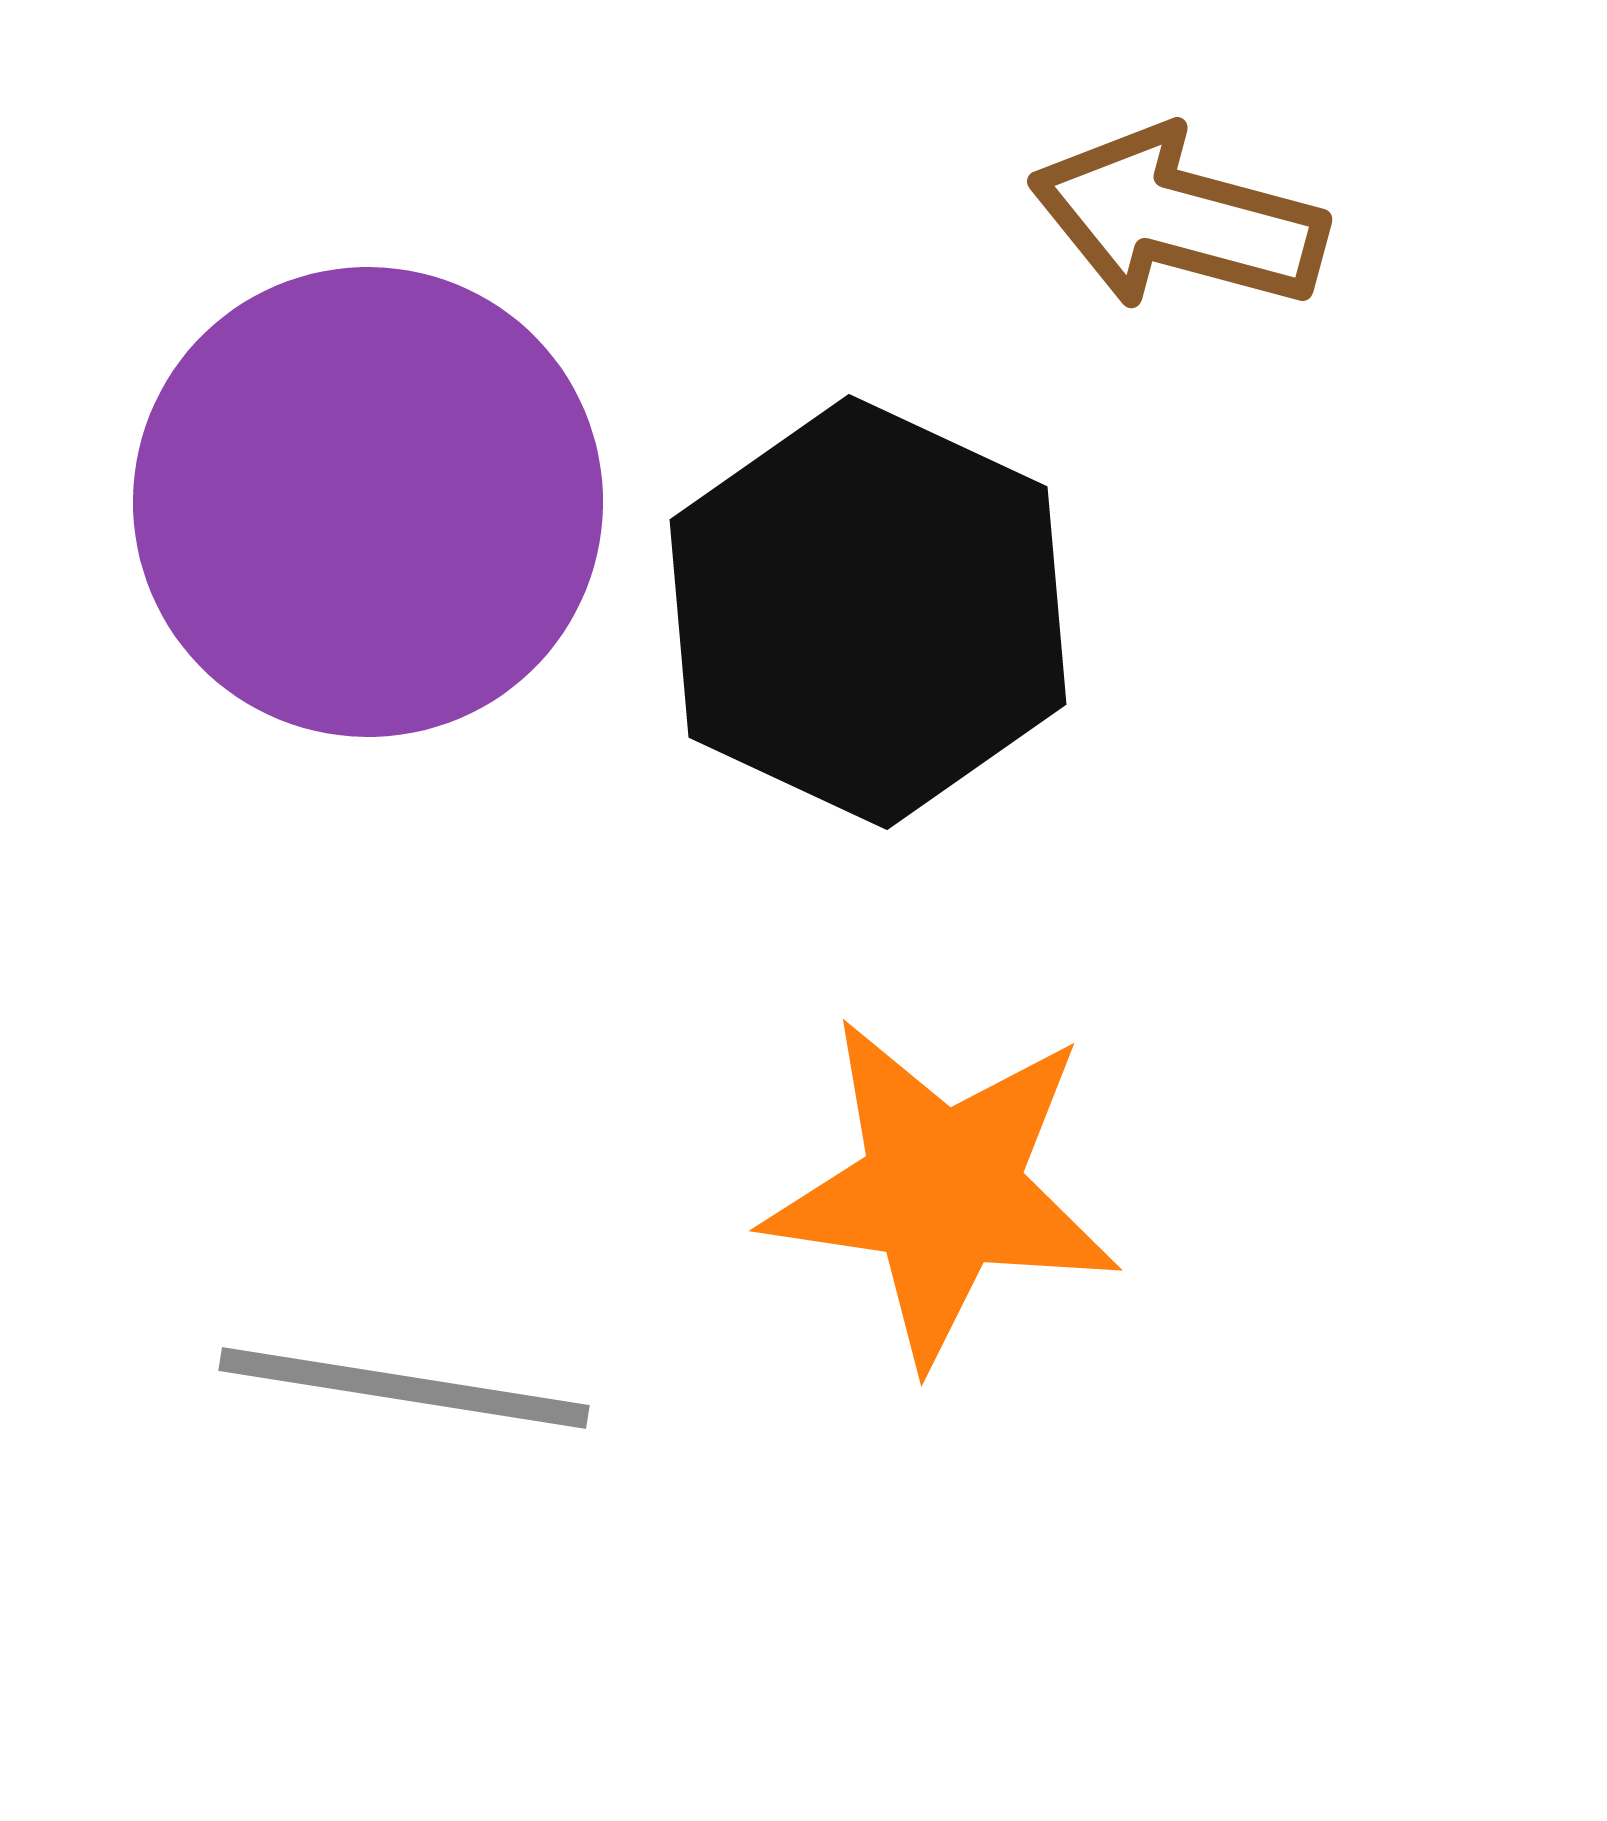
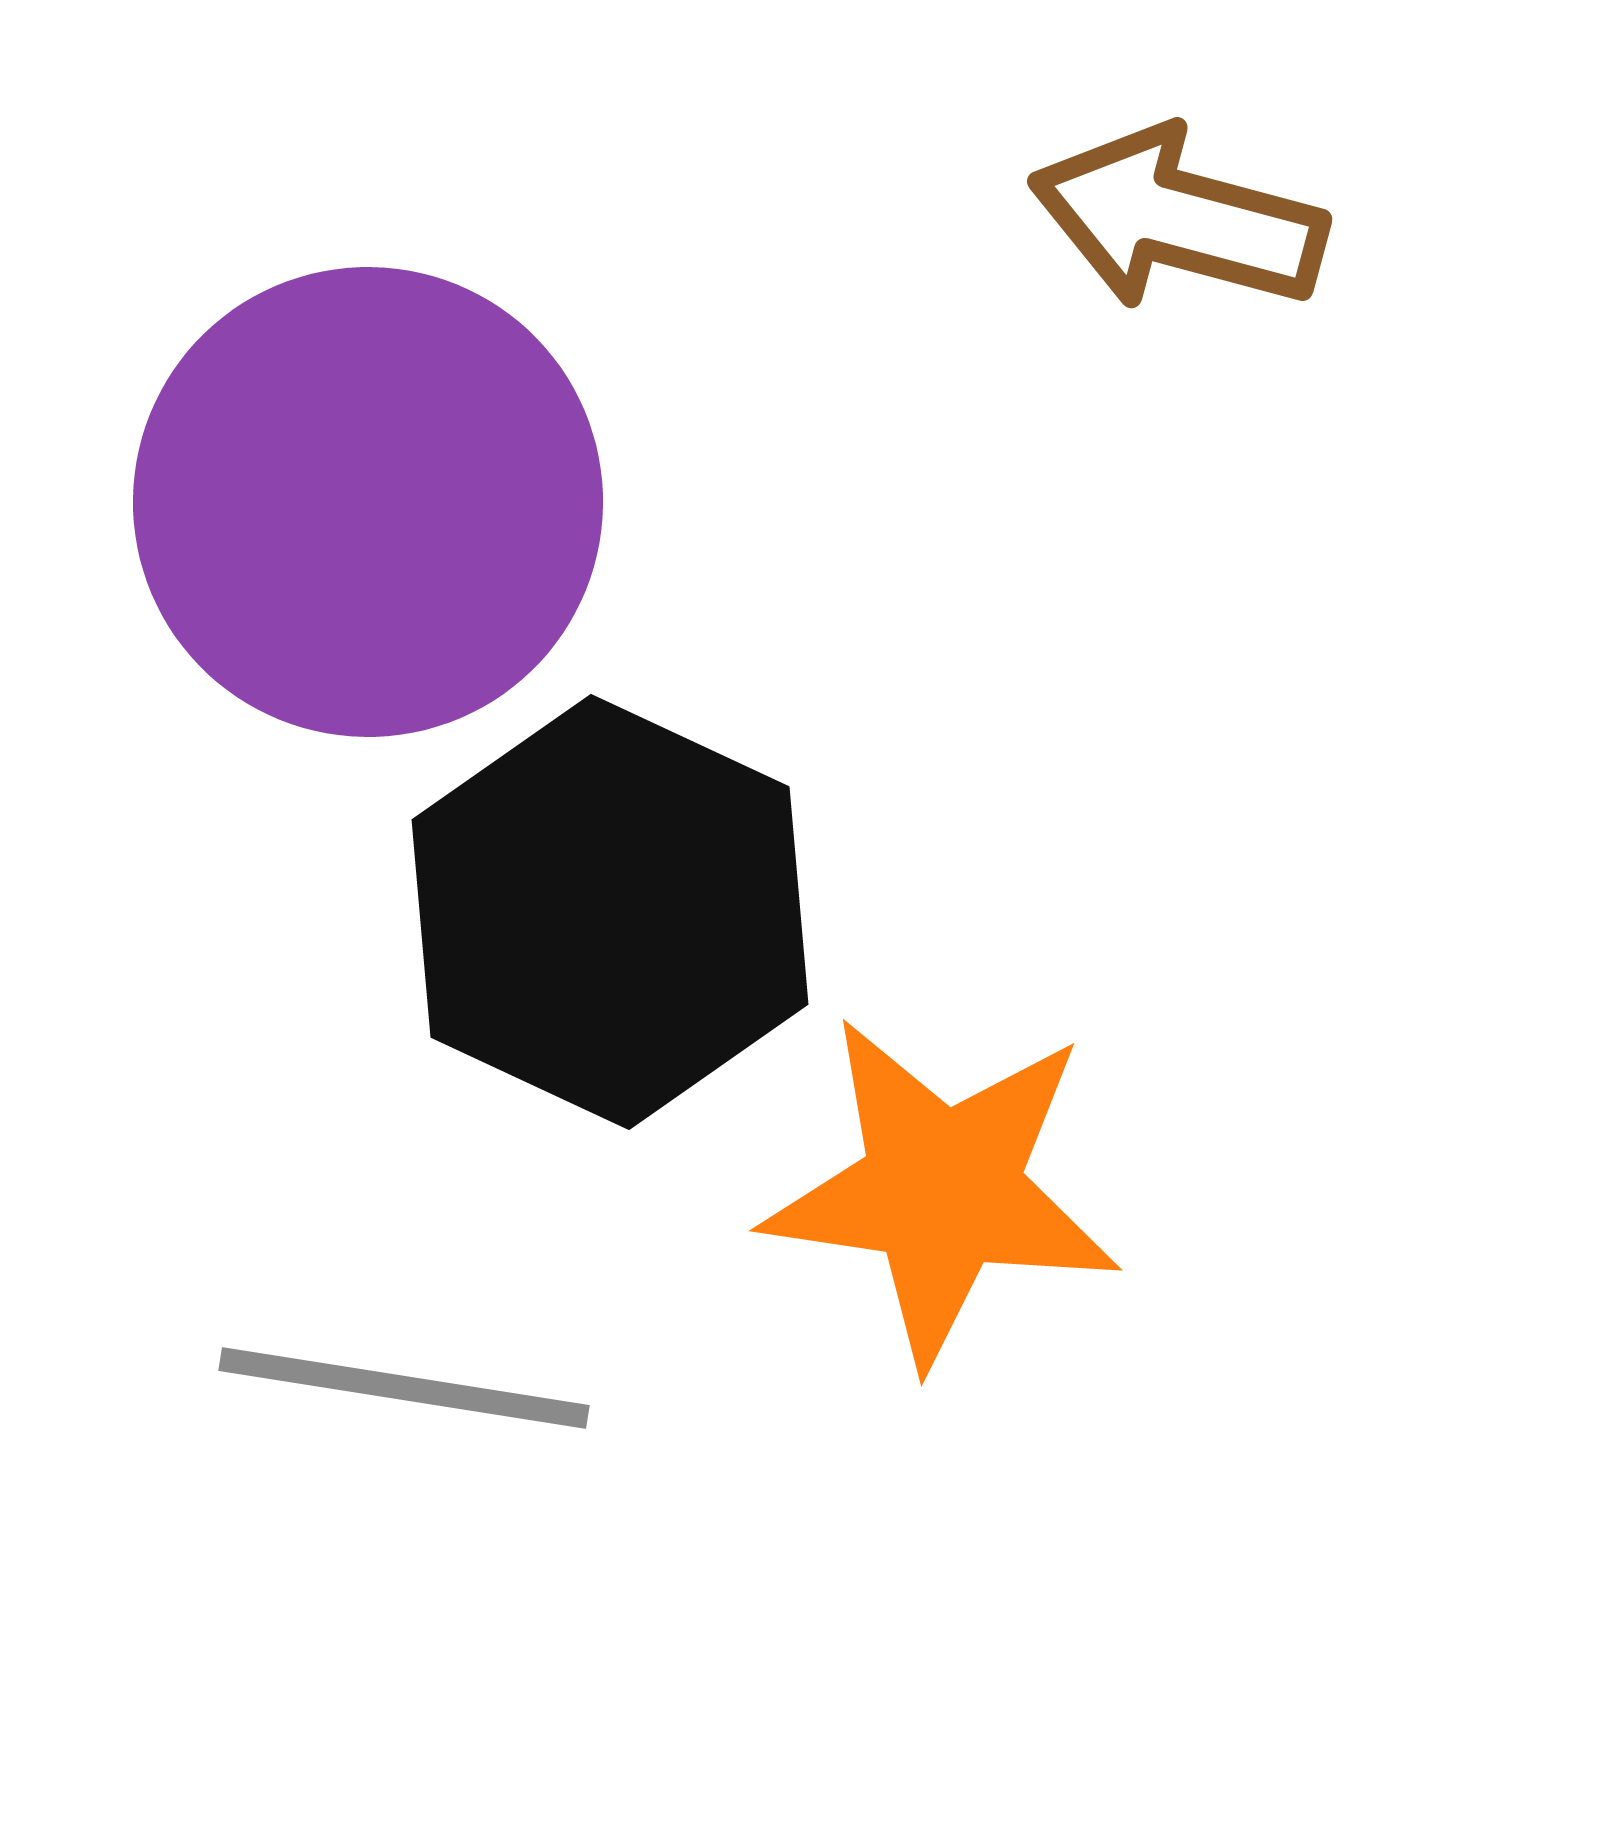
black hexagon: moved 258 px left, 300 px down
